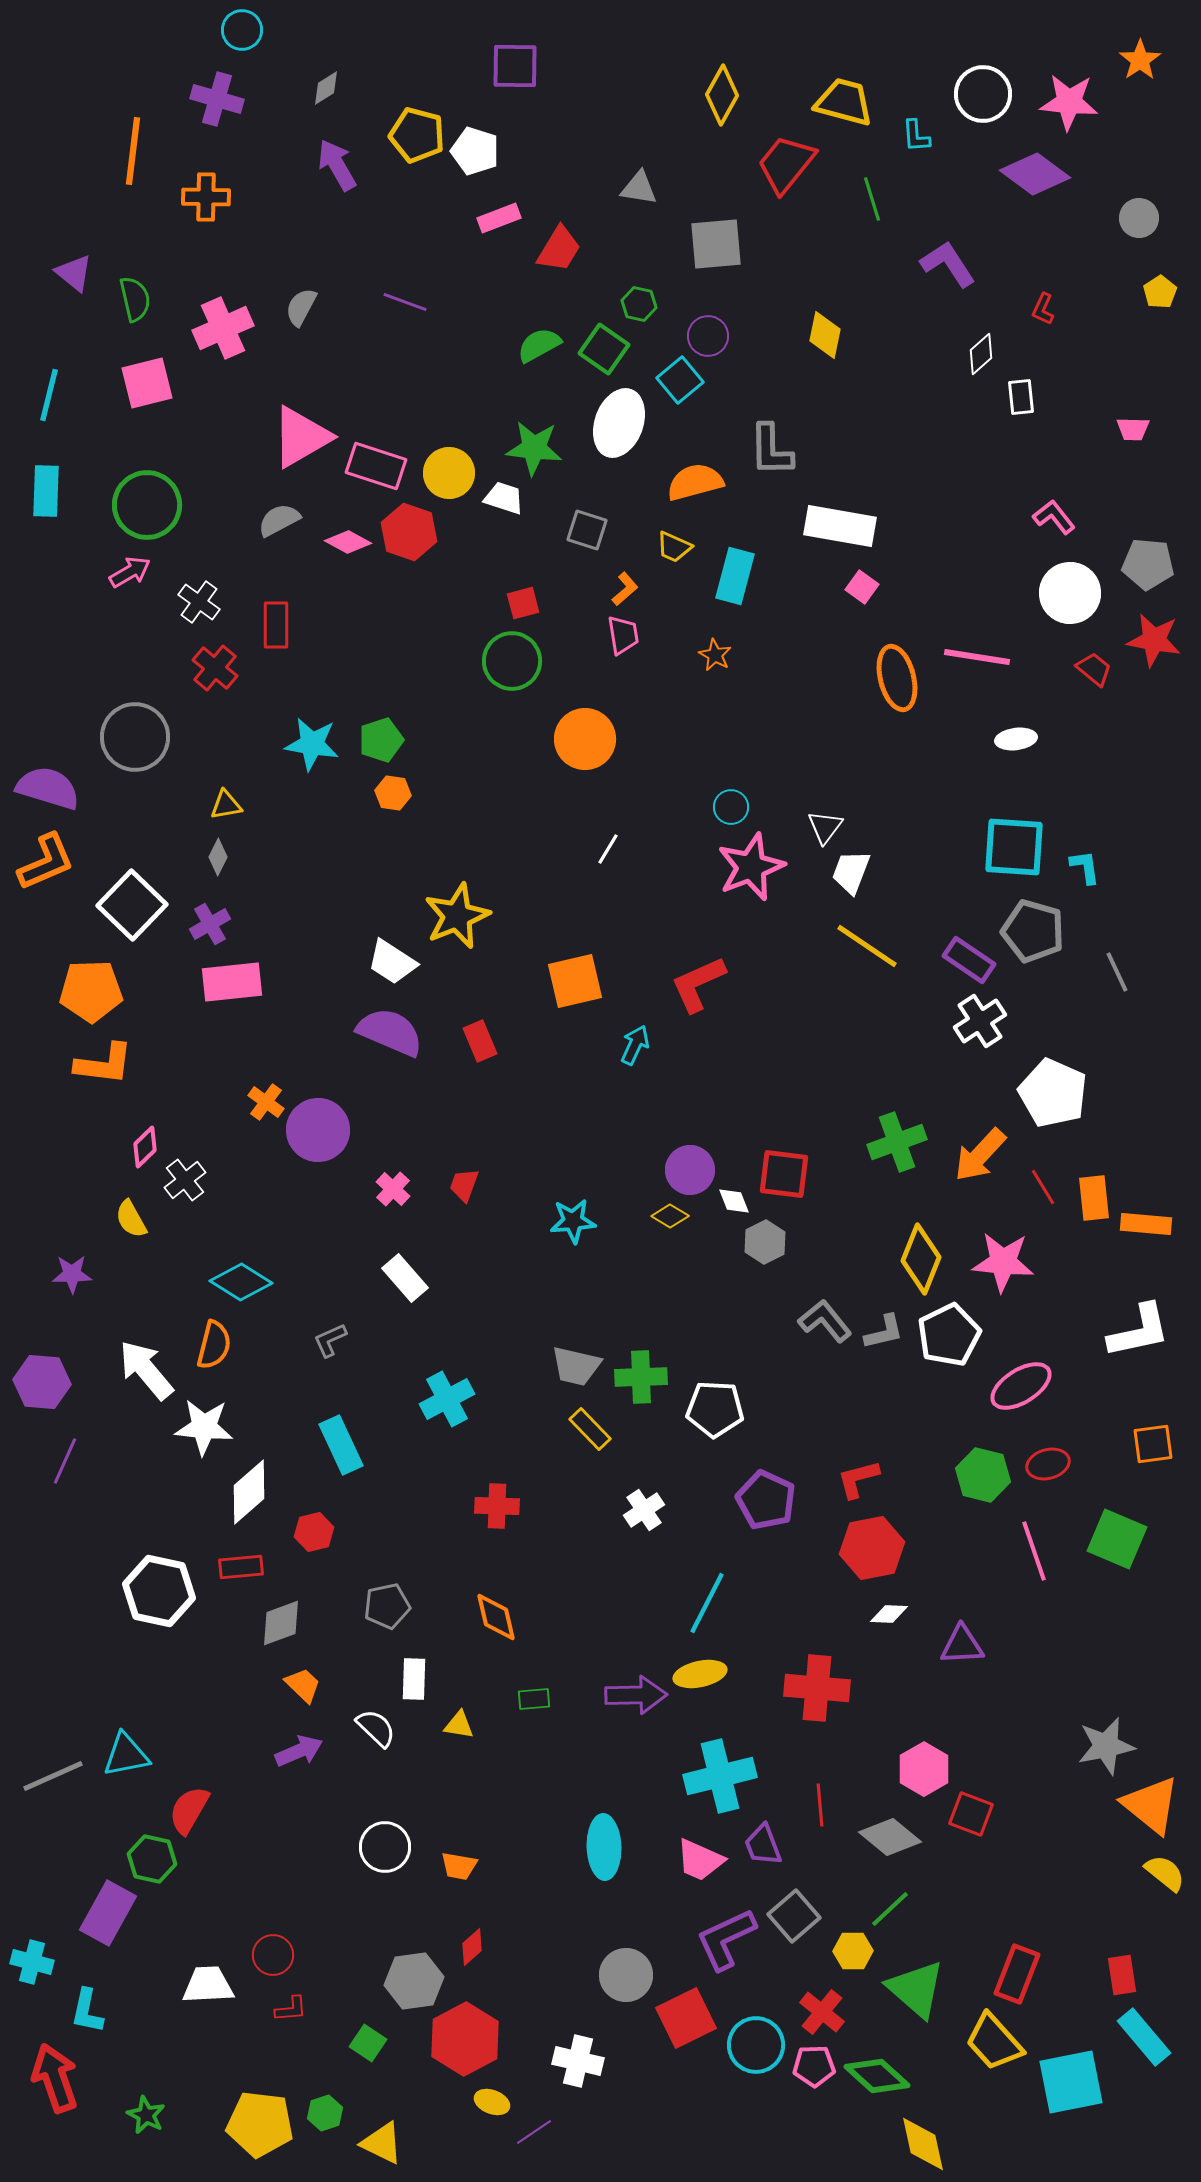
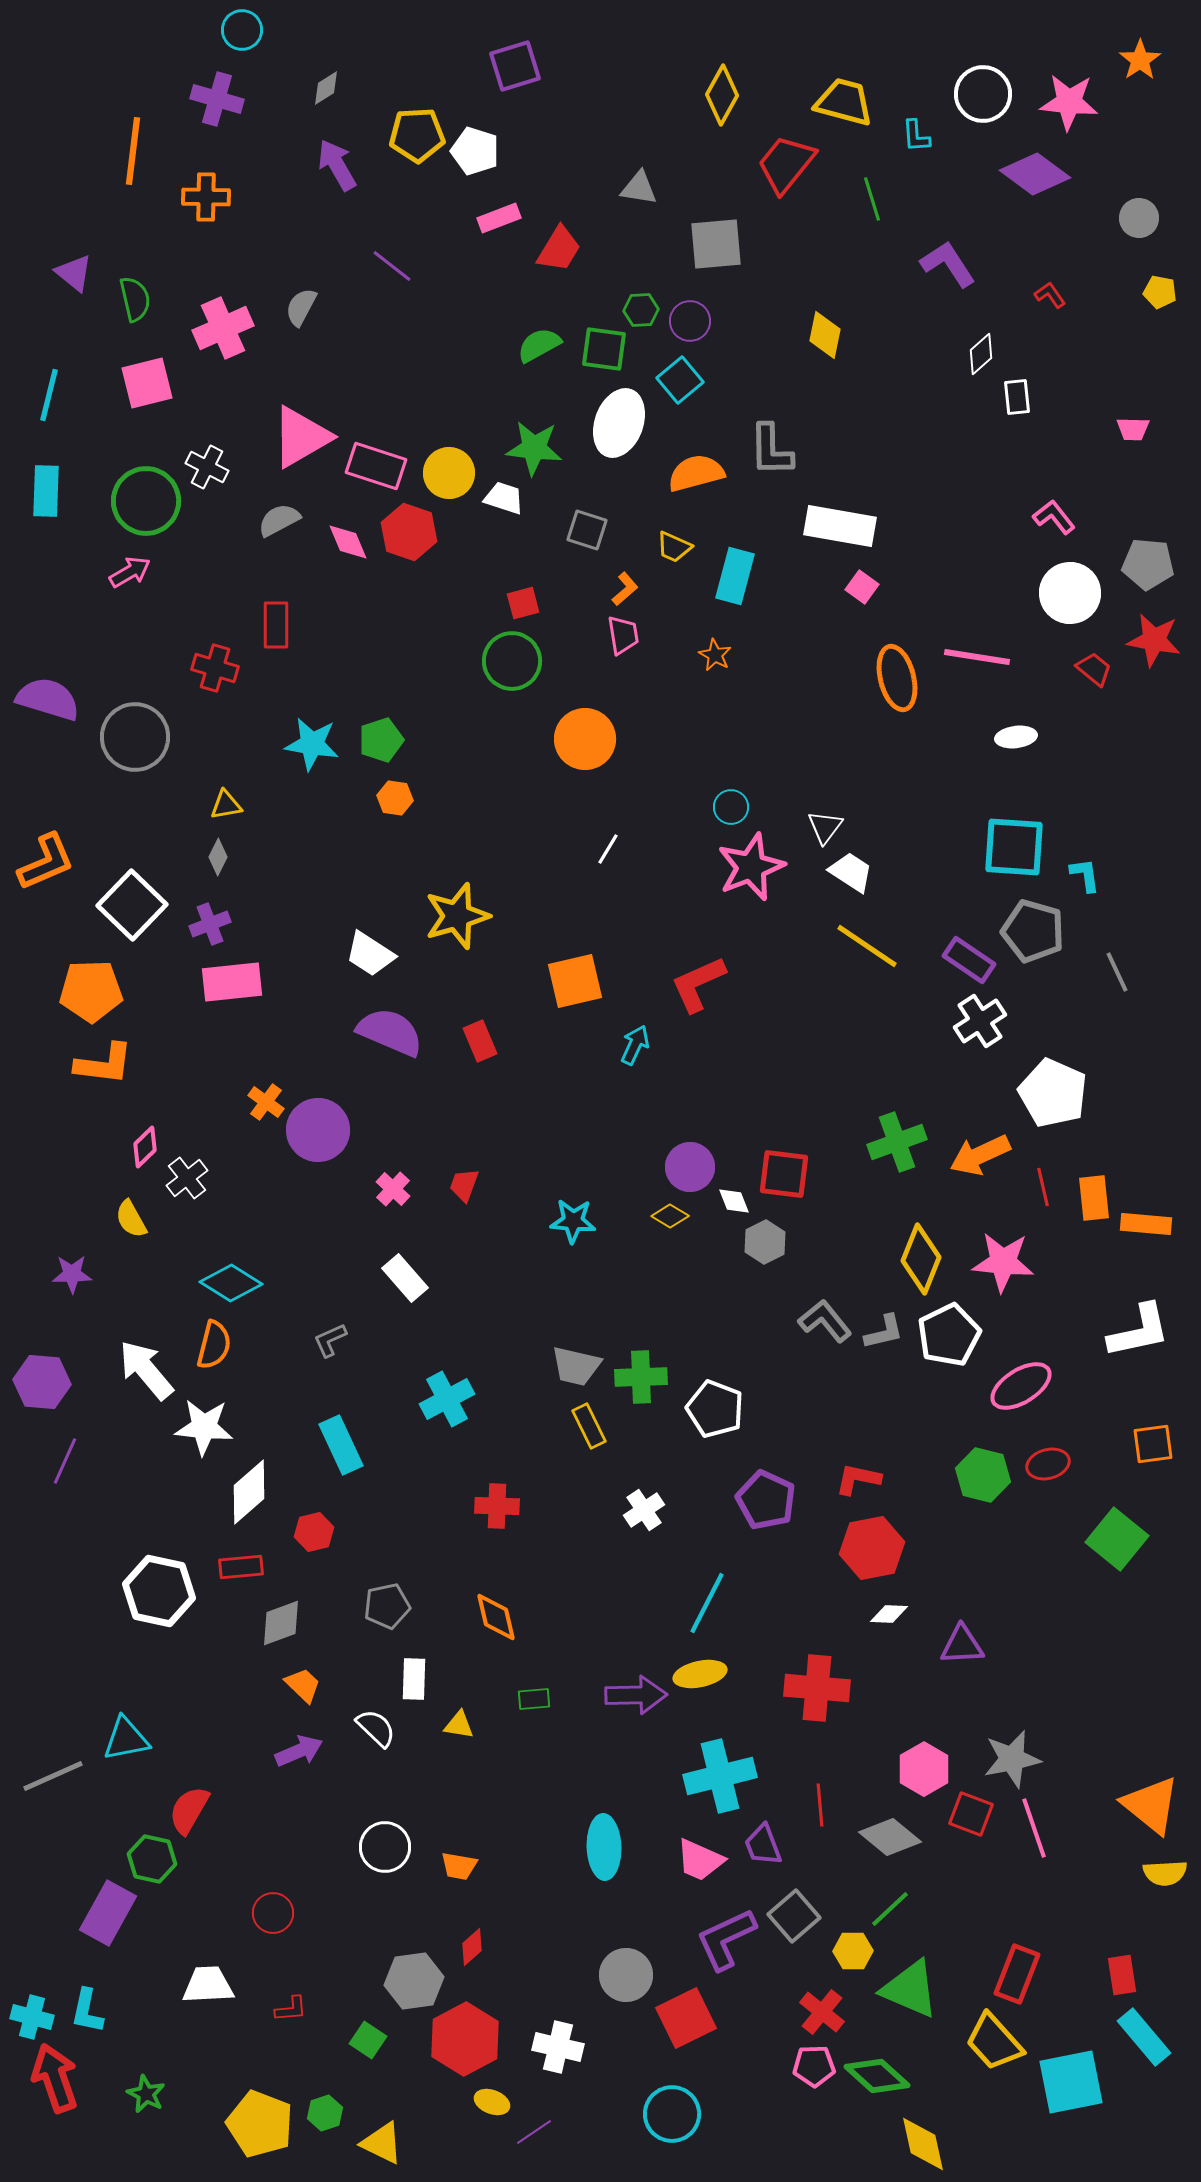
purple square at (515, 66): rotated 18 degrees counterclockwise
yellow pentagon at (417, 135): rotated 18 degrees counterclockwise
yellow pentagon at (1160, 292): rotated 28 degrees counterclockwise
purple line at (405, 302): moved 13 px left, 36 px up; rotated 18 degrees clockwise
green hexagon at (639, 304): moved 2 px right, 6 px down; rotated 16 degrees counterclockwise
red L-shape at (1043, 309): moved 7 px right, 14 px up; rotated 120 degrees clockwise
purple circle at (708, 336): moved 18 px left, 15 px up
green square at (604, 349): rotated 27 degrees counterclockwise
white rectangle at (1021, 397): moved 4 px left
orange semicircle at (695, 482): moved 1 px right, 9 px up
green circle at (147, 505): moved 1 px left, 4 px up
pink diamond at (348, 542): rotated 39 degrees clockwise
white cross at (199, 602): moved 8 px right, 135 px up; rotated 9 degrees counterclockwise
red cross at (215, 668): rotated 24 degrees counterclockwise
white ellipse at (1016, 739): moved 2 px up
purple semicircle at (48, 788): moved 89 px up
orange hexagon at (393, 793): moved 2 px right, 5 px down
cyan L-shape at (1085, 867): moved 8 px down
white trapezoid at (851, 872): rotated 102 degrees clockwise
yellow star at (457, 916): rotated 6 degrees clockwise
purple cross at (210, 924): rotated 9 degrees clockwise
white trapezoid at (392, 962): moved 22 px left, 8 px up
orange arrow at (980, 1155): rotated 22 degrees clockwise
purple circle at (690, 1170): moved 3 px up
white cross at (185, 1180): moved 2 px right, 2 px up
red line at (1043, 1187): rotated 18 degrees clockwise
cyan star at (573, 1221): rotated 9 degrees clockwise
cyan diamond at (241, 1282): moved 10 px left, 1 px down
white pentagon at (715, 1409): rotated 18 degrees clockwise
yellow rectangle at (590, 1429): moved 1 px left, 3 px up; rotated 18 degrees clockwise
red L-shape at (858, 1479): rotated 27 degrees clockwise
green square at (1117, 1539): rotated 16 degrees clockwise
pink line at (1034, 1551): moved 277 px down
gray star at (1106, 1746): moved 94 px left, 13 px down
cyan triangle at (126, 1755): moved 16 px up
yellow semicircle at (1165, 1873): rotated 138 degrees clockwise
red circle at (273, 1955): moved 42 px up
cyan cross at (32, 1962): moved 55 px down
green triangle at (916, 1989): moved 6 px left; rotated 18 degrees counterclockwise
green square at (368, 2043): moved 3 px up
cyan circle at (756, 2045): moved 84 px left, 69 px down
white cross at (578, 2061): moved 20 px left, 14 px up
green star at (146, 2115): moved 21 px up
yellow pentagon at (260, 2124): rotated 14 degrees clockwise
